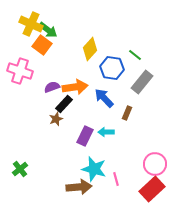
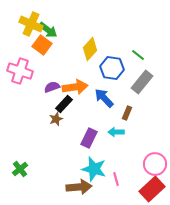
green line: moved 3 px right
cyan arrow: moved 10 px right
purple rectangle: moved 4 px right, 2 px down
